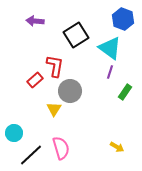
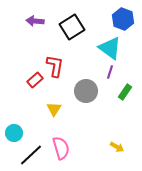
black square: moved 4 px left, 8 px up
gray circle: moved 16 px right
